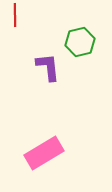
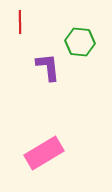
red line: moved 5 px right, 7 px down
green hexagon: rotated 20 degrees clockwise
